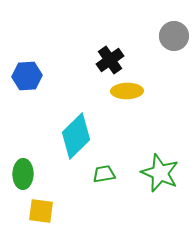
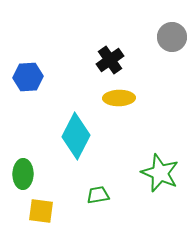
gray circle: moved 2 px left, 1 px down
blue hexagon: moved 1 px right, 1 px down
yellow ellipse: moved 8 px left, 7 px down
cyan diamond: rotated 18 degrees counterclockwise
green trapezoid: moved 6 px left, 21 px down
